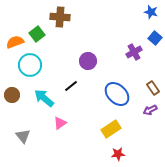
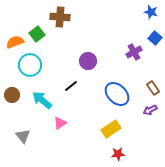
cyan arrow: moved 2 px left, 2 px down
